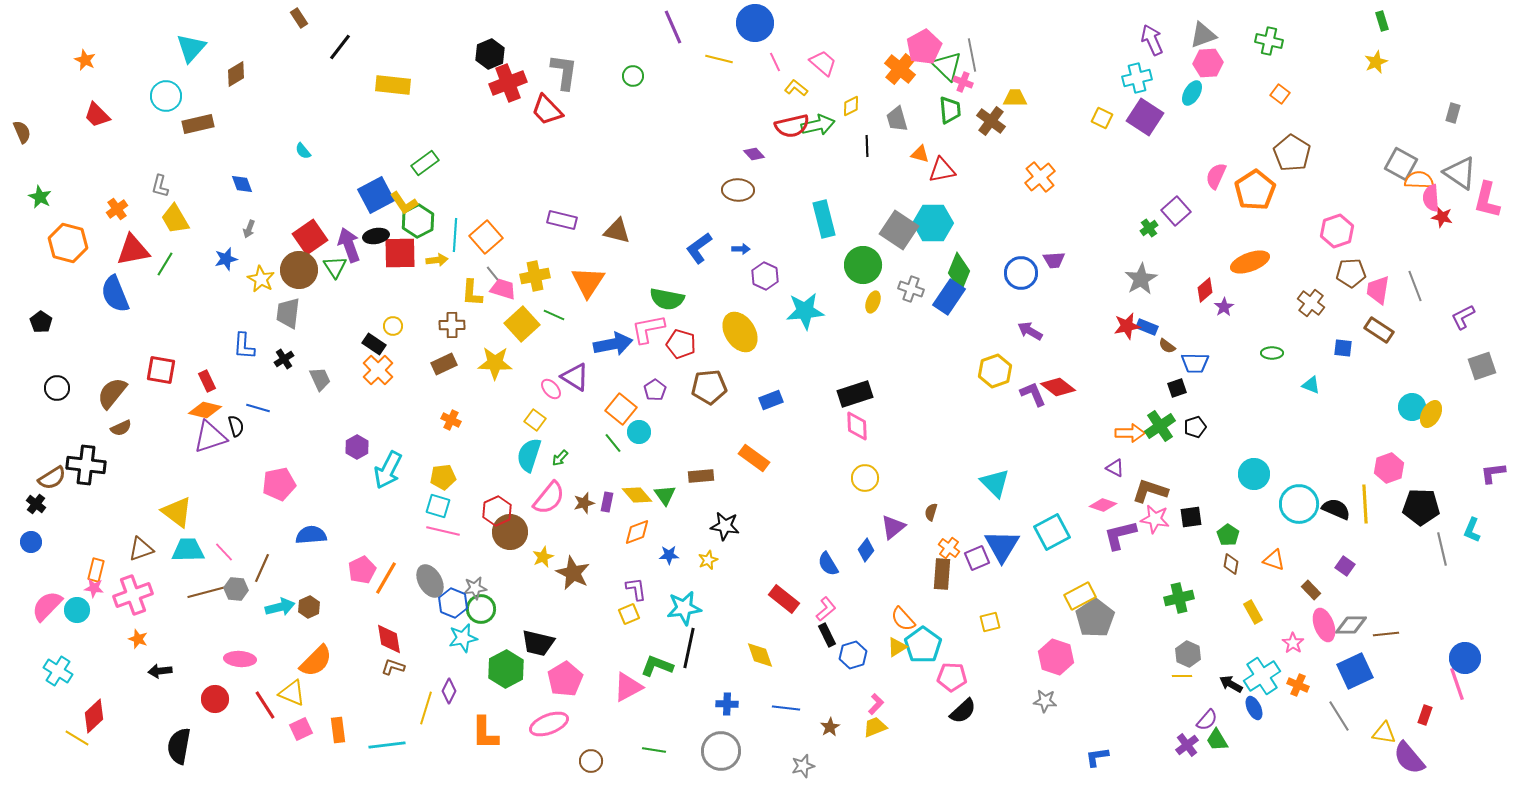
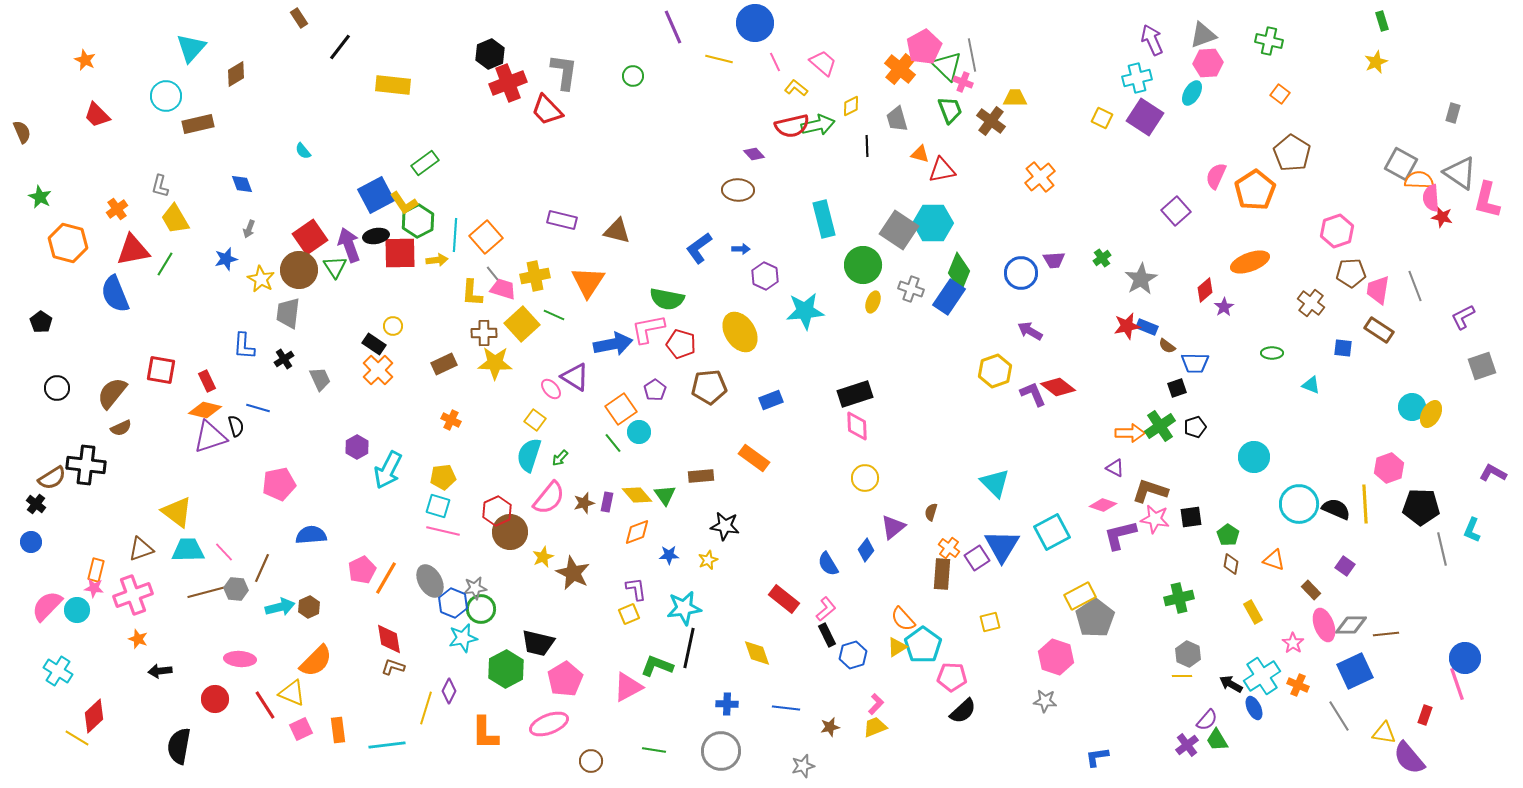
green trapezoid at (950, 110): rotated 16 degrees counterclockwise
green cross at (1149, 228): moved 47 px left, 30 px down
brown cross at (452, 325): moved 32 px right, 8 px down
orange square at (621, 409): rotated 16 degrees clockwise
purple L-shape at (1493, 473): rotated 36 degrees clockwise
cyan circle at (1254, 474): moved 17 px up
purple square at (977, 558): rotated 10 degrees counterclockwise
yellow diamond at (760, 655): moved 3 px left, 2 px up
brown star at (830, 727): rotated 18 degrees clockwise
